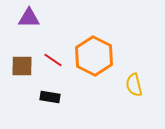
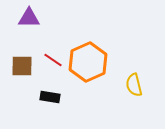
orange hexagon: moved 6 px left, 6 px down; rotated 9 degrees clockwise
